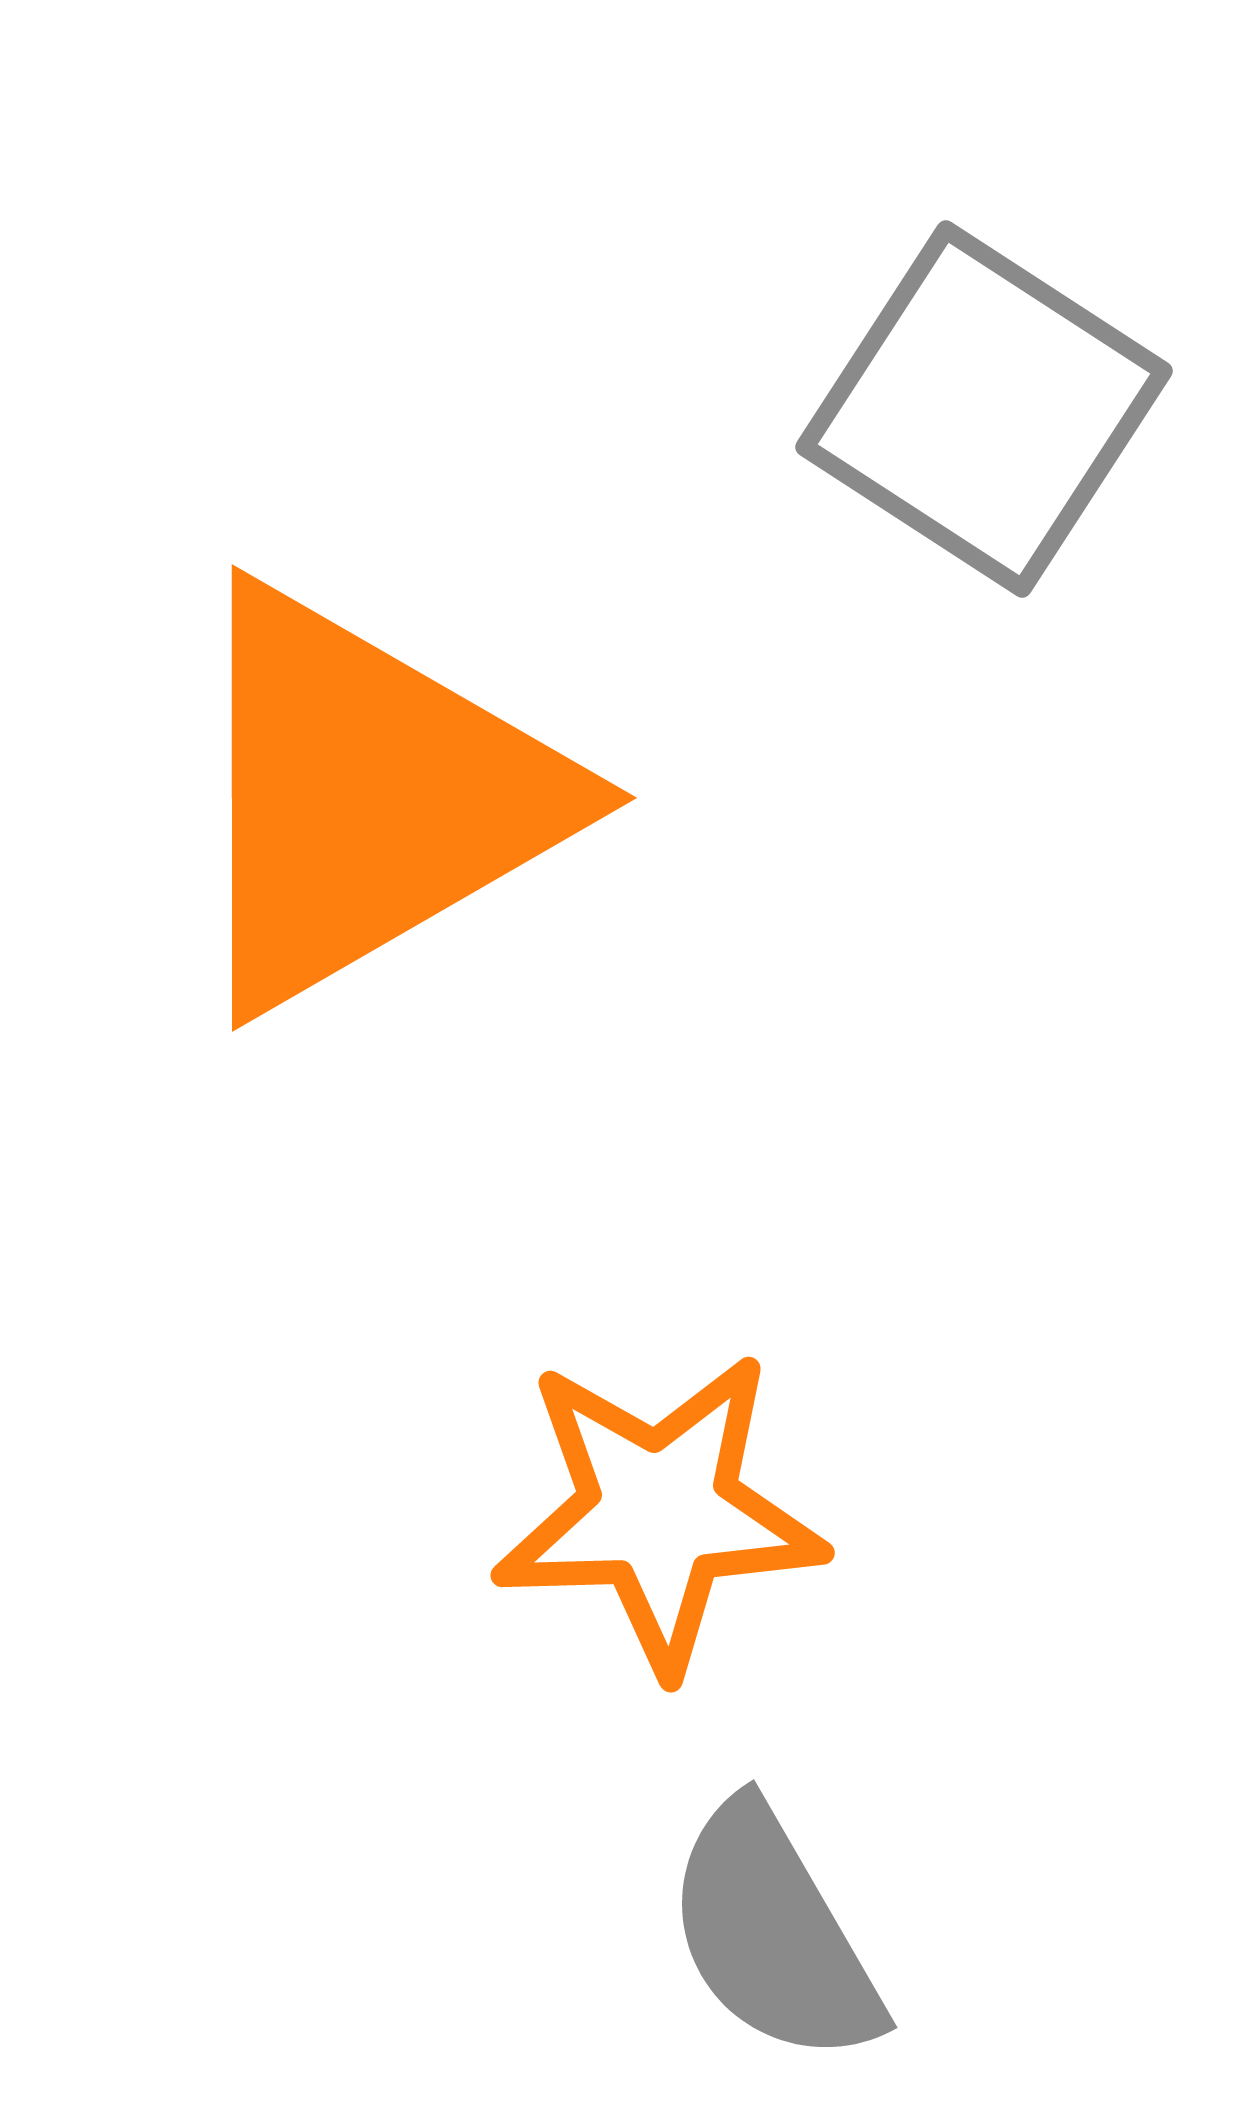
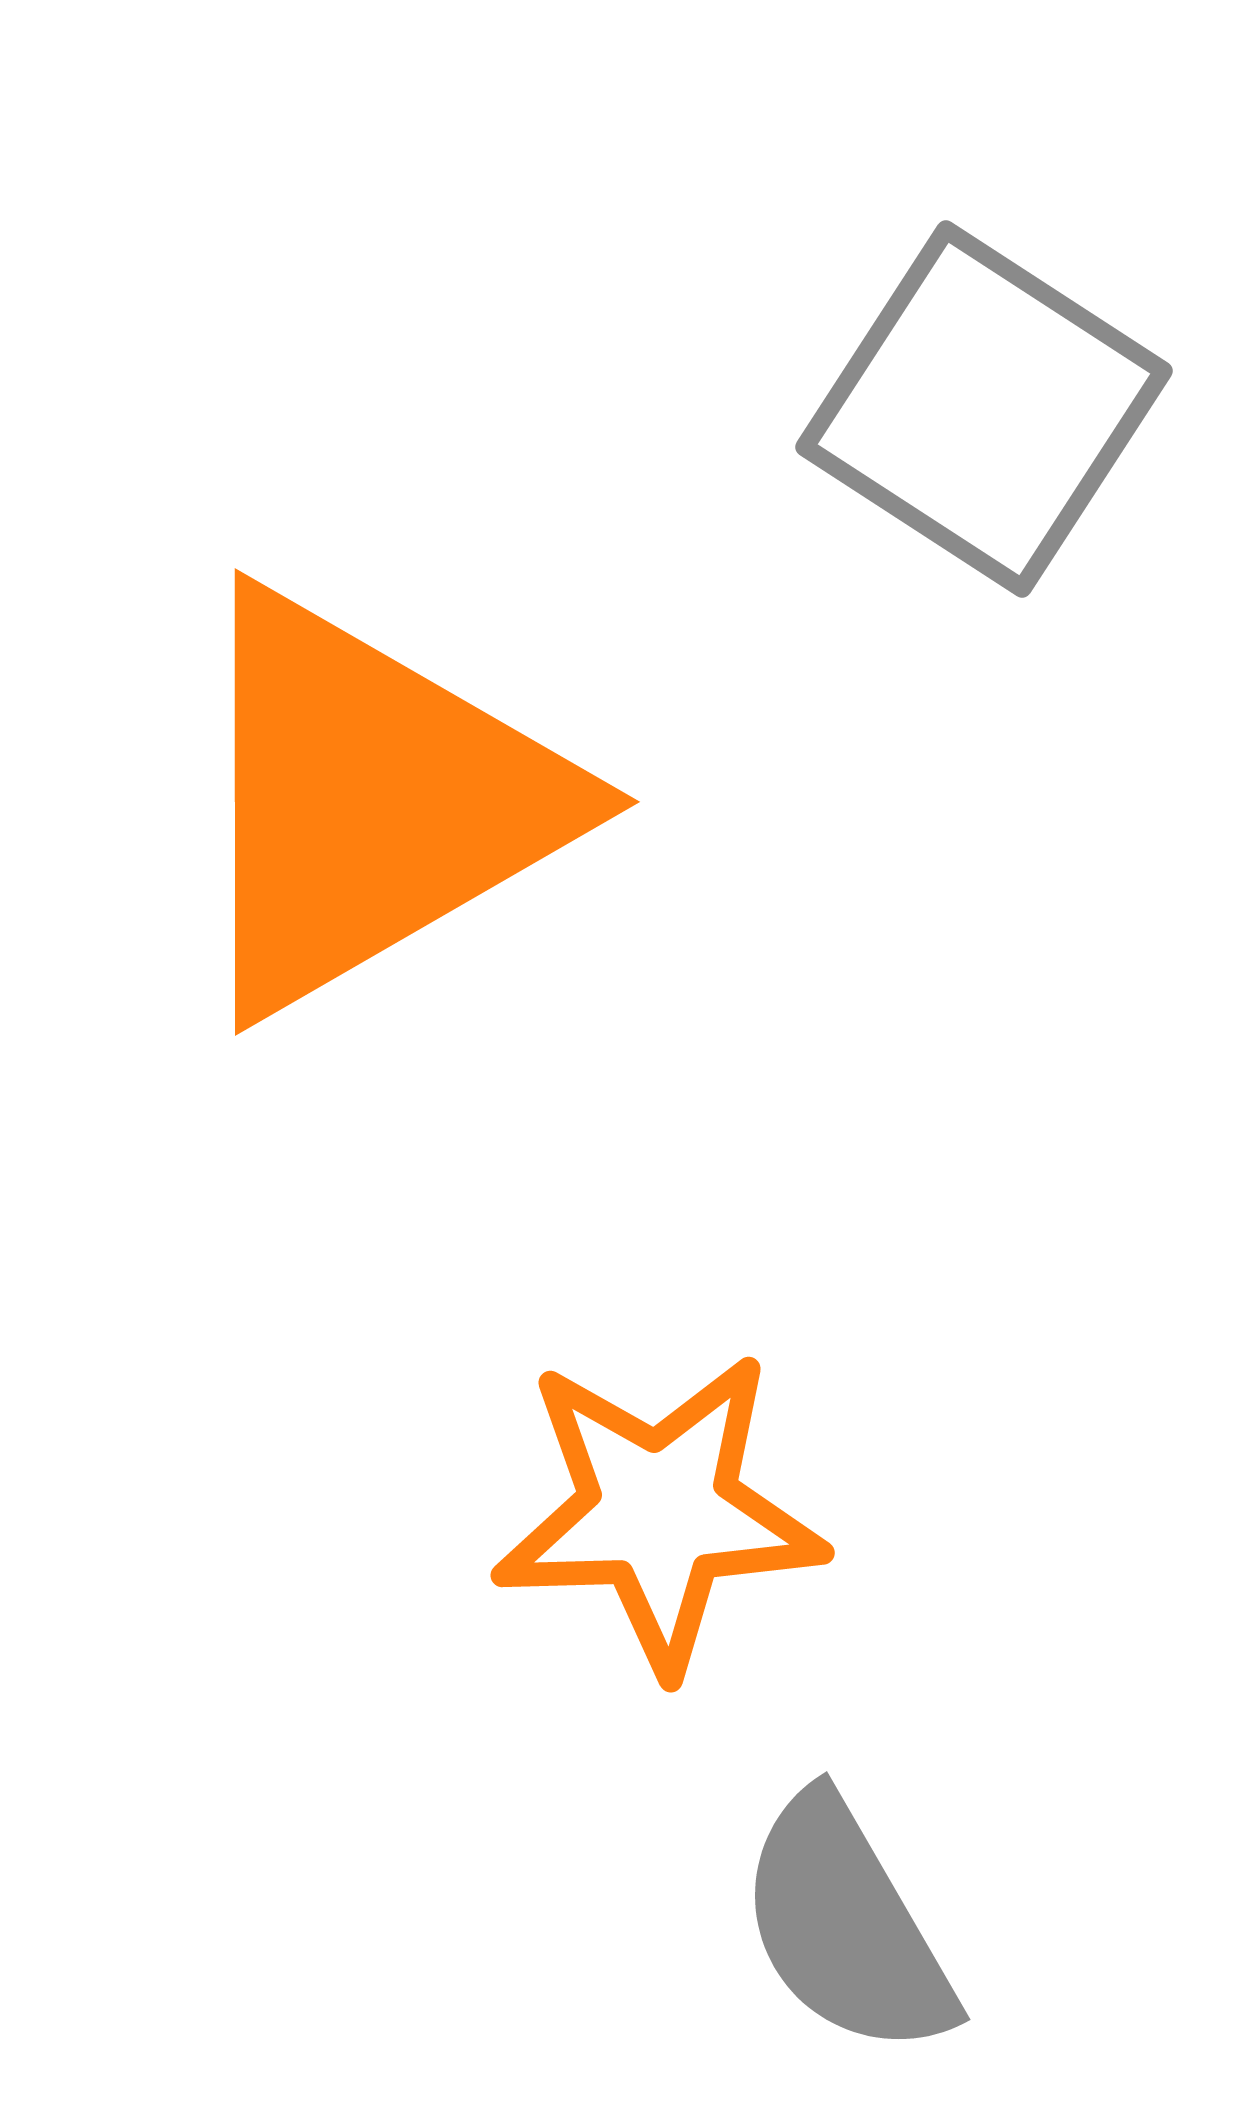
orange triangle: moved 3 px right, 4 px down
gray semicircle: moved 73 px right, 8 px up
